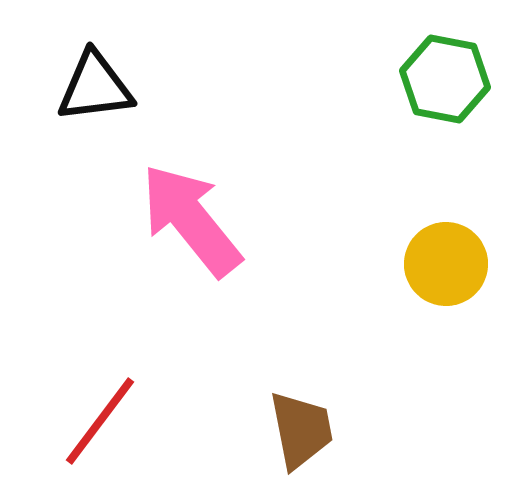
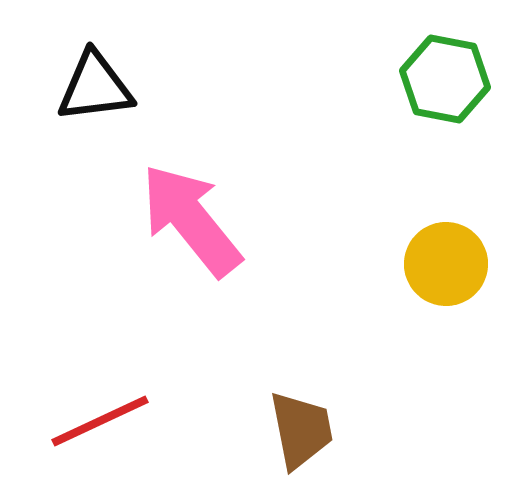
red line: rotated 28 degrees clockwise
